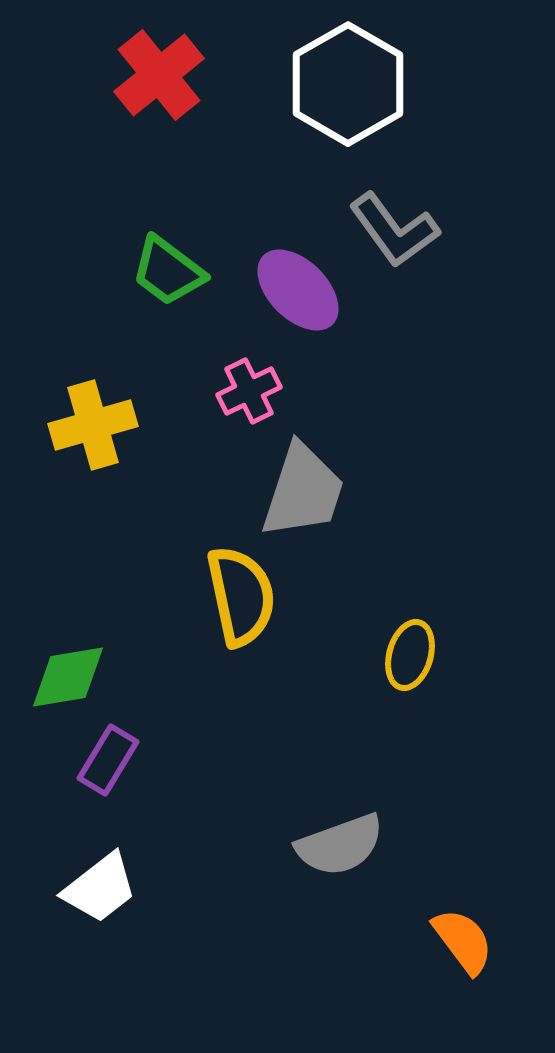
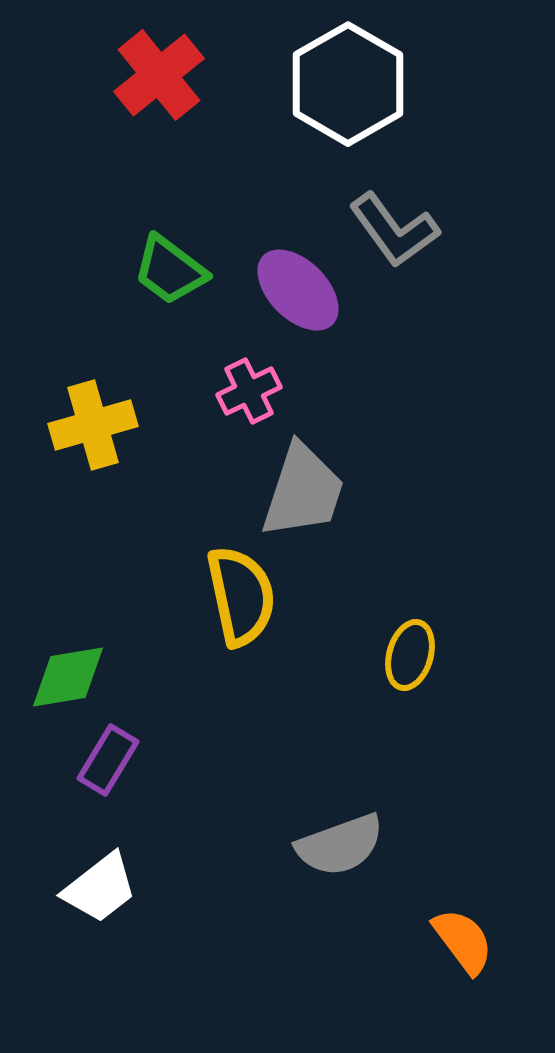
green trapezoid: moved 2 px right, 1 px up
